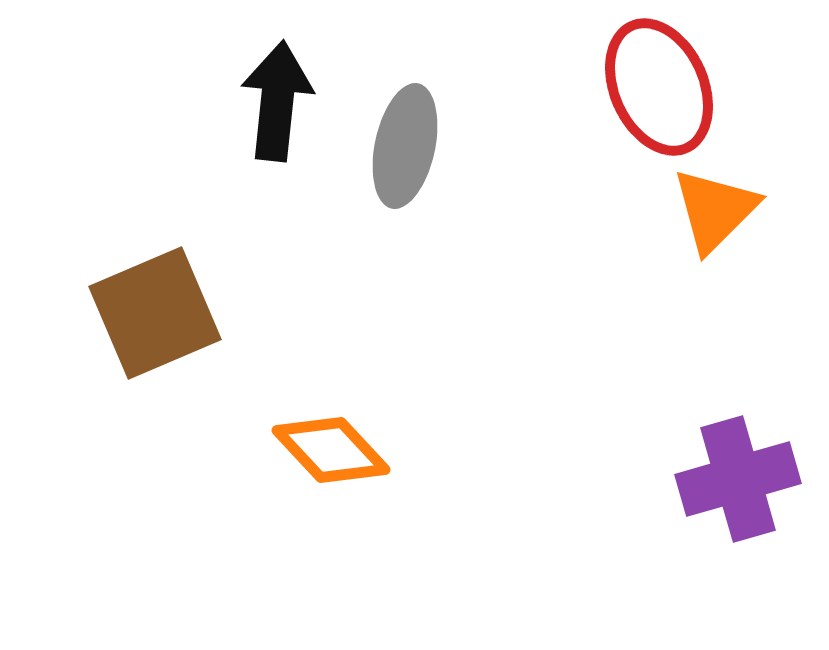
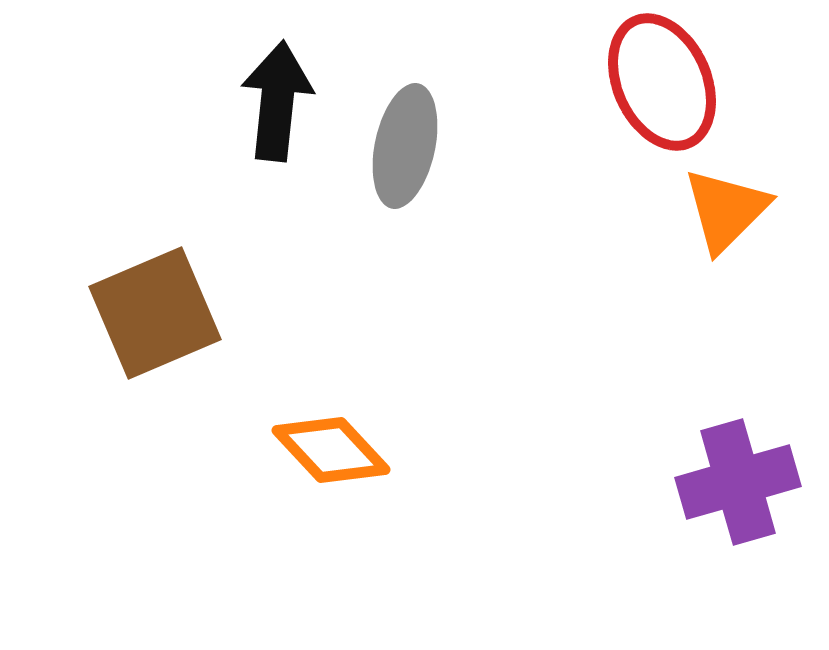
red ellipse: moved 3 px right, 5 px up
orange triangle: moved 11 px right
purple cross: moved 3 px down
